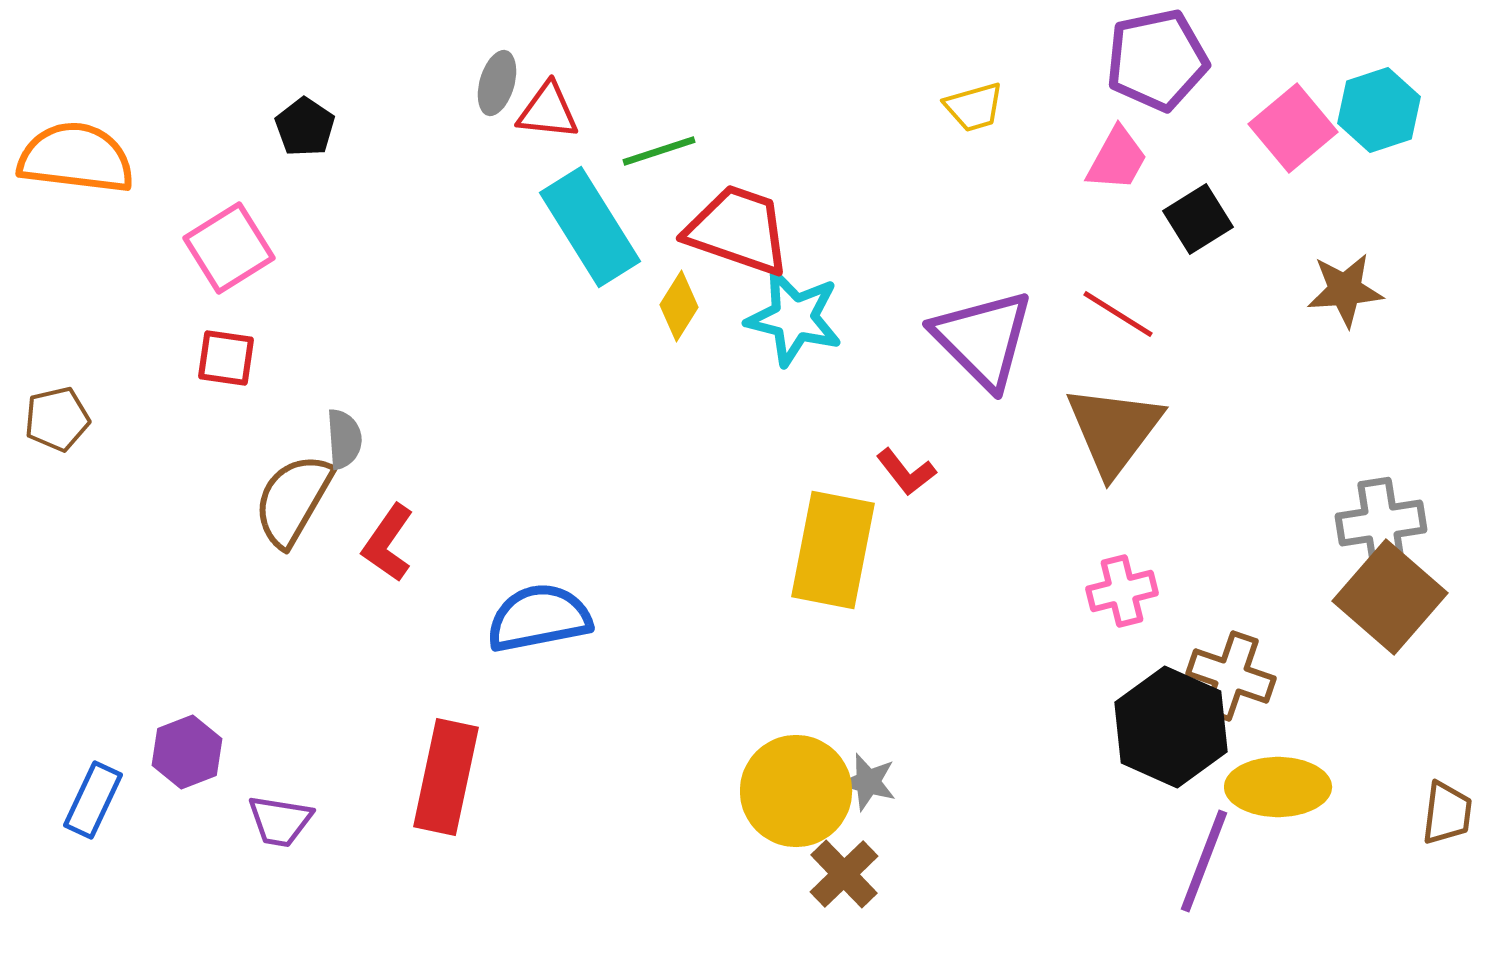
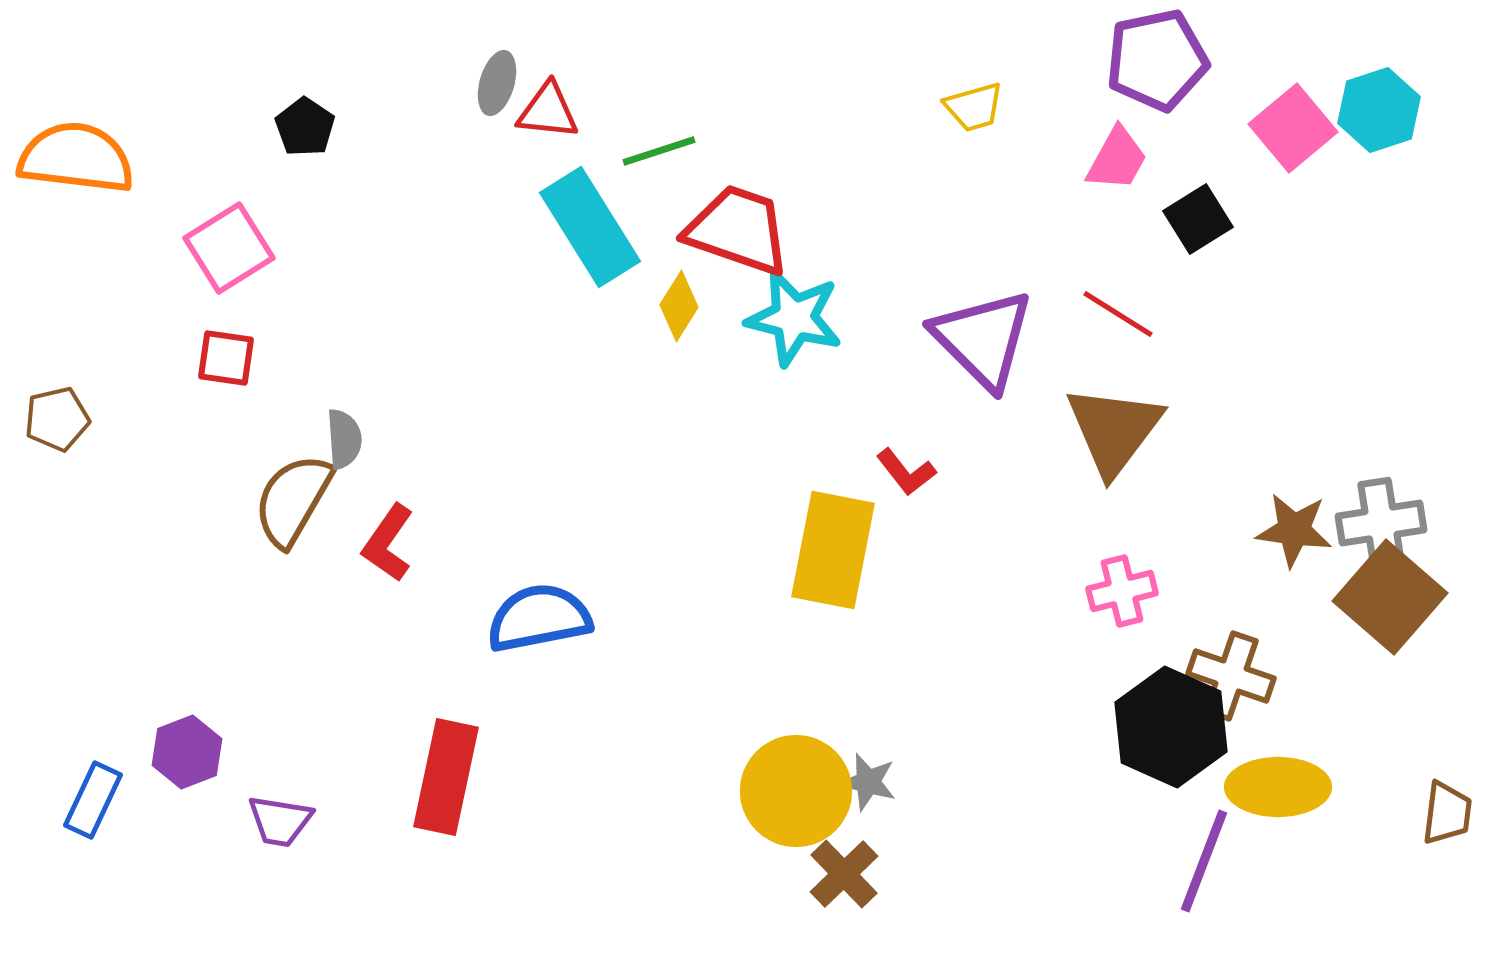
brown star at (1345, 290): moved 51 px left, 240 px down; rotated 12 degrees clockwise
